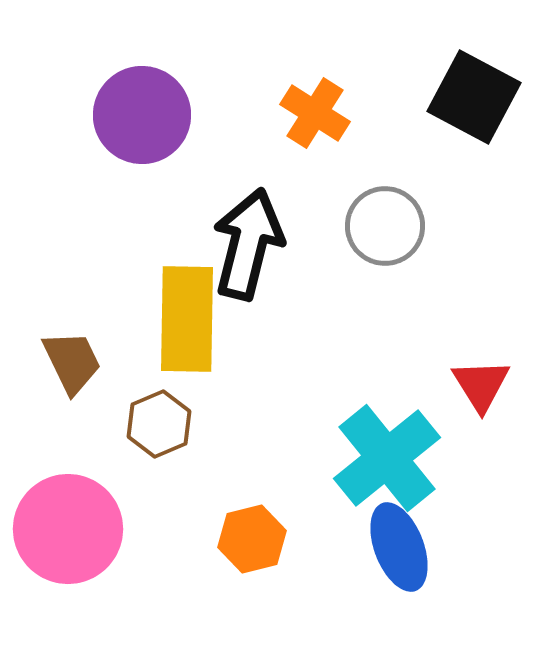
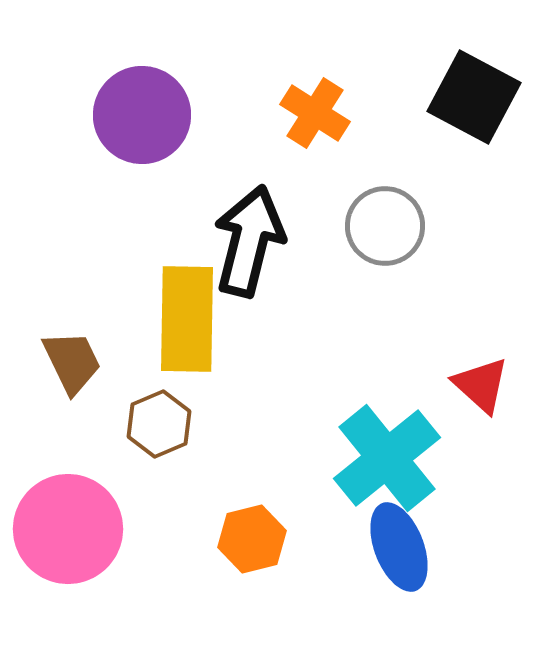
black arrow: moved 1 px right, 3 px up
red triangle: rotated 16 degrees counterclockwise
